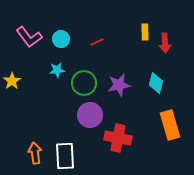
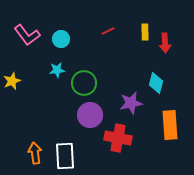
pink L-shape: moved 2 px left, 2 px up
red line: moved 11 px right, 11 px up
yellow star: rotated 12 degrees clockwise
purple star: moved 12 px right, 18 px down
orange rectangle: rotated 12 degrees clockwise
